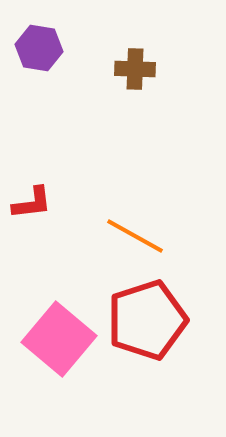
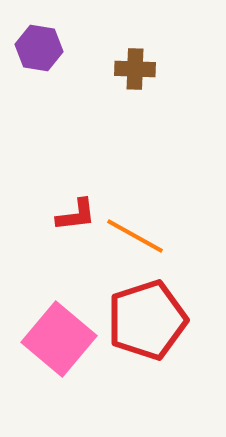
red L-shape: moved 44 px right, 12 px down
